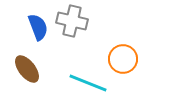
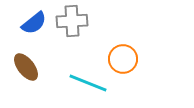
gray cross: rotated 16 degrees counterclockwise
blue semicircle: moved 4 px left, 4 px up; rotated 72 degrees clockwise
brown ellipse: moved 1 px left, 2 px up
